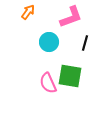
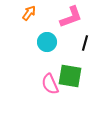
orange arrow: moved 1 px right, 1 px down
cyan circle: moved 2 px left
pink semicircle: moved 2 px right, 1 px down
